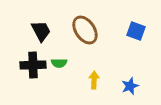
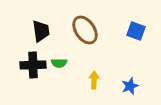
black trapezoid: rotated 20 degrees clockwise
